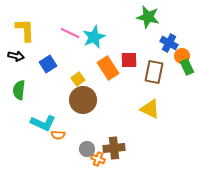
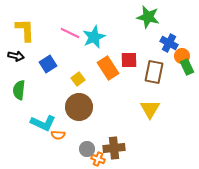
brown circle: moved 4 px left, 7 px down
yellow triangle: rotated 35 degrees clockwise
